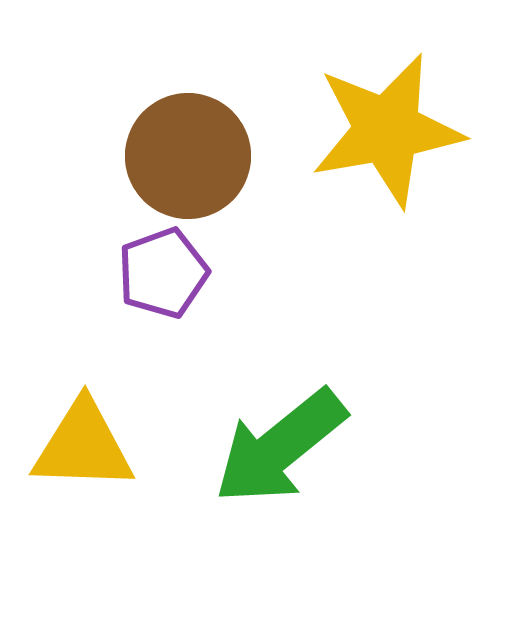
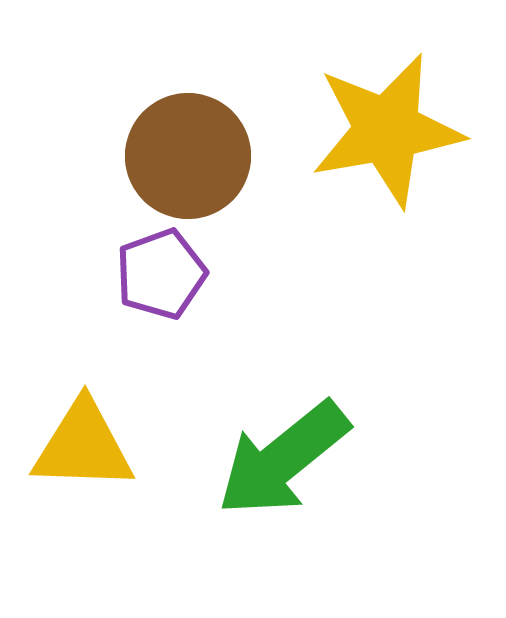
purple pentagon: moved 2 px left, 1 px down
green arrow: moved 3 px right, 12 px down
